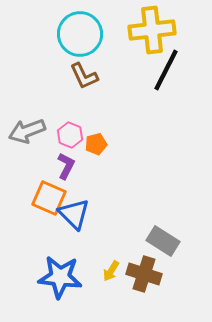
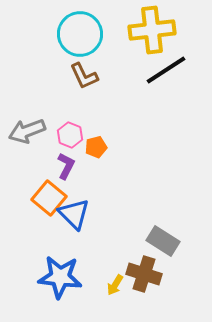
black line: rotated 30 degrees clockwise
orange pentagon: moved 3 px down
orange square: rotated 16 degrees clockwise
yellow arrow: moved 4 px right, 14 px down
